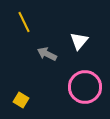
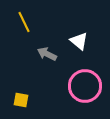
white triangle: rotated 30 degrees counterclockwise
pink circle: moved 1 px up
yellow square: rotated 21 degrees counterclockwise
